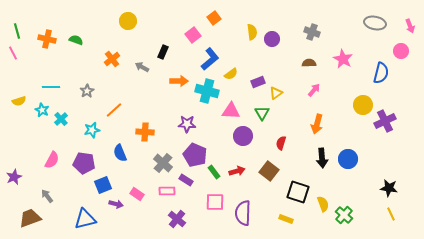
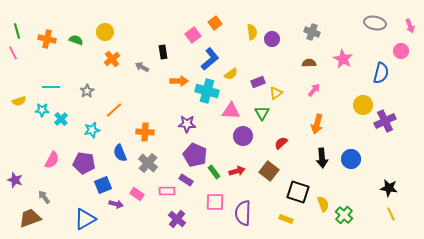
orange square at (214, 18): moved 1 px right, 5 px down
yellow circle at (128, 21): moved 23 px left, 11 px down
black rectangle at (163, 52): rotated 32 degrees counterclockwise
cyan star at (42, 110): rotated 24 degrees counterclockwise
red semicircle at (281, 143): rotated 32 degrees clockwise
blue circle at (348, 159): moved 3 px right
gray cross at (163, 163): moved 15 px left
purple star at (14, 177): moved 1 px right, 3 px down; rotated 28 degrees counterclockwise
gray arrow at (47, 196): moved 3 px left, 1 px down
blue triangle at (85, 219): rotated 15 degrees counterclockwise
